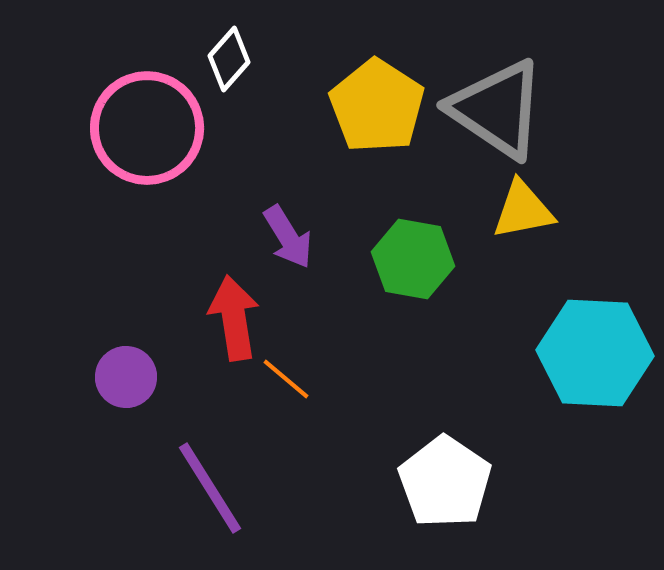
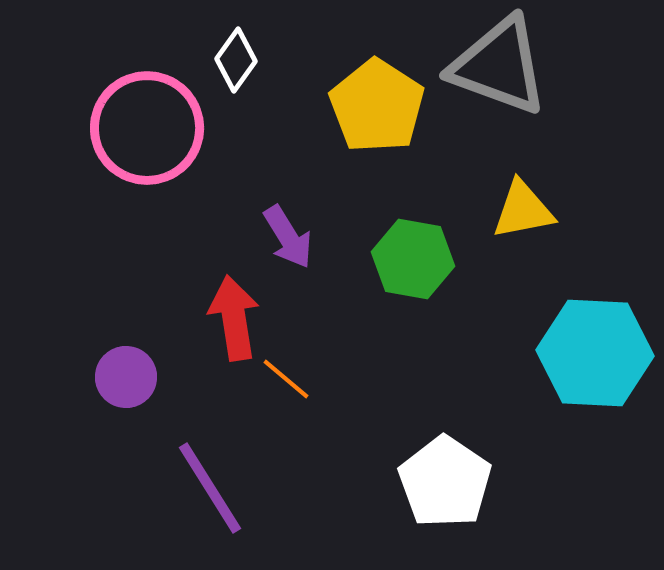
white diamond: moved 7 px right, 1 px down; rotated 6 degrees counterclockwise
gray triangle: moved 2 px right, 43 px up; rotated 14 degrees counterclockwise
